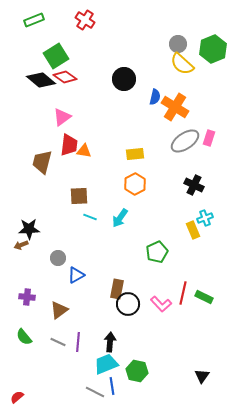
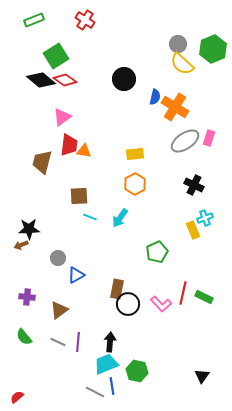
red diamond at (65, 77): moved 3 px down
